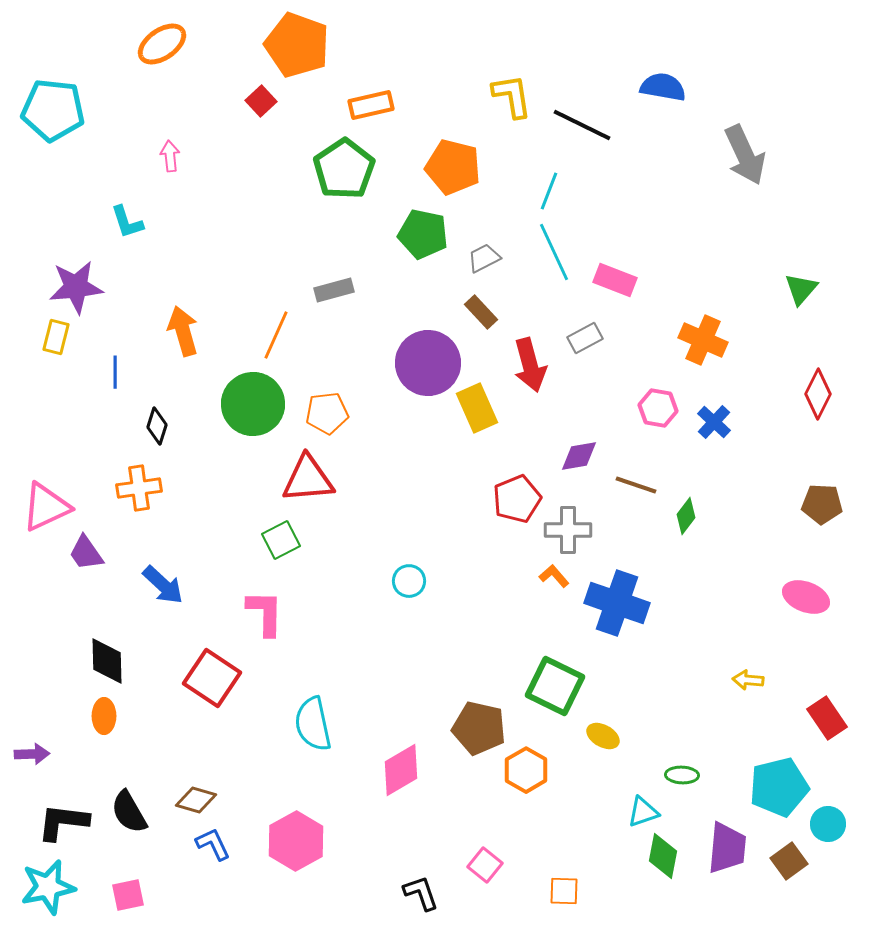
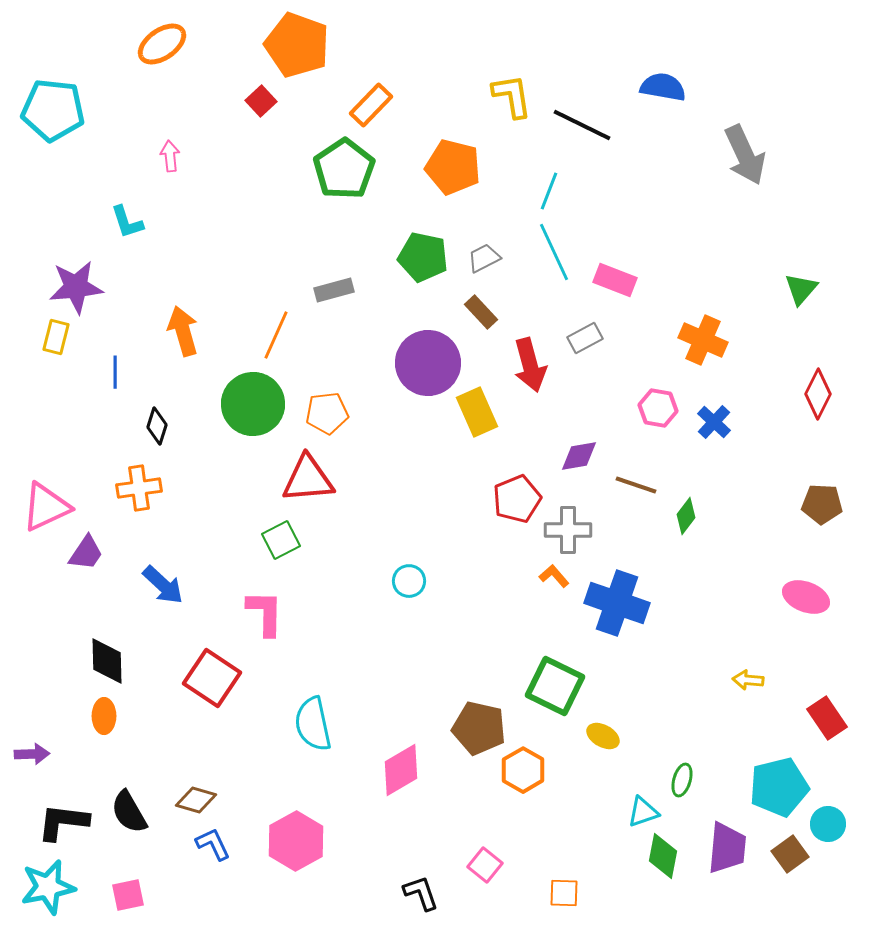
orange rectangle at (371, 105): rotated 33 degrees counterclockwise
green pentagon at (423, 234): moved 23 px down
yellow rectangle at (477, 408): moved 4 px down
purple trapezoid at (86, 553): rotated 111 degrees counterclockwise
orange hexagon at (526, 770): moved 3 px left
green ellipse at (682, 775): moved 5 px down; rotated 76 degrees counterclockwise
brown square at (789, 861): moved 1 px right, 7 px up
orange square at (564, 891): moved 2 px down
